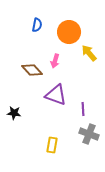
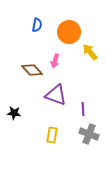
yellow arrow: moved 1 px right, 1 px up
yellow rectangle: moved 10 px up
